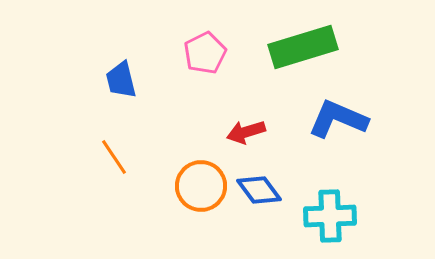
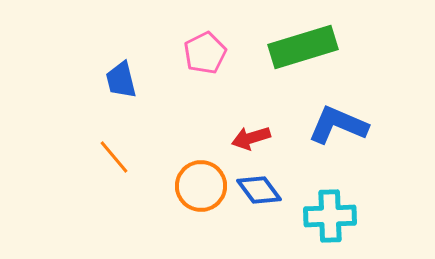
blue L-shape: moved 6 px down
red arrow: moved 5 px right, 6 px down
orange line: rotated 6 degrees counterclockwise
